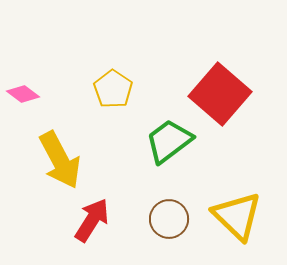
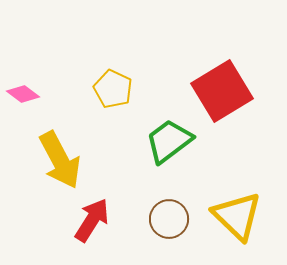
yellow pentagon: rotated 9 degrees counterclockwise
red square: moved 2 px right, 3 px up; rotated 18 degrees clockwise
